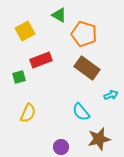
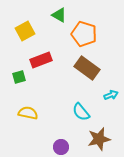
yellow semicircle: rotated 102 degrees counterclockwise
